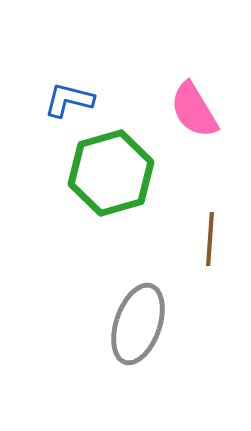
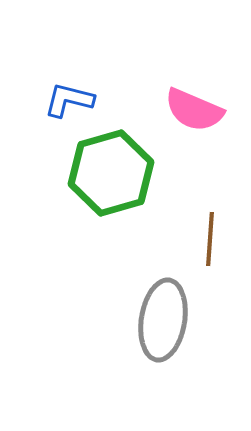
pink semicircle: rotated 36 degrees counterclockwise
gray ellipse: moved 25 px right, 4 px up; rotated 10 degrees counterclockwise
